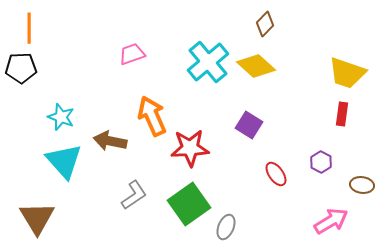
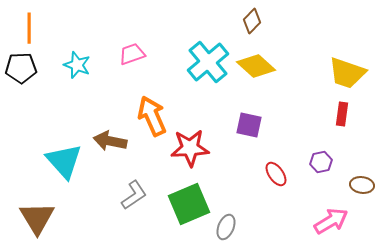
brown diamond: moved 13 px left, 3 px up
cyan star: moved 16 px right, 52 px up
purple square: rotated 20 degrees counterclockwise
purple hexagon: rotated 20 degrees clockwise
green square: rotated 12 degrees clockwise
